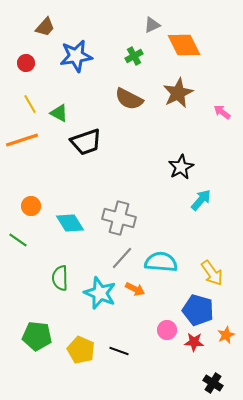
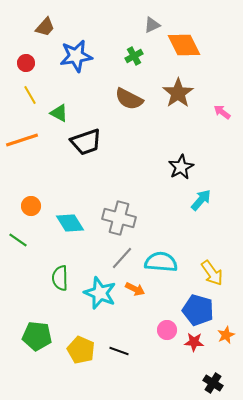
brown star: rotated 8 degrees counterclockwise
yellow line: moved 9 px up
